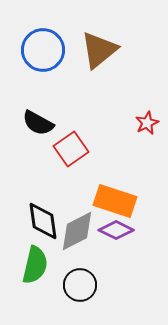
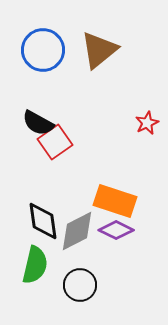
red square: moved 16 px left, 7 px up
